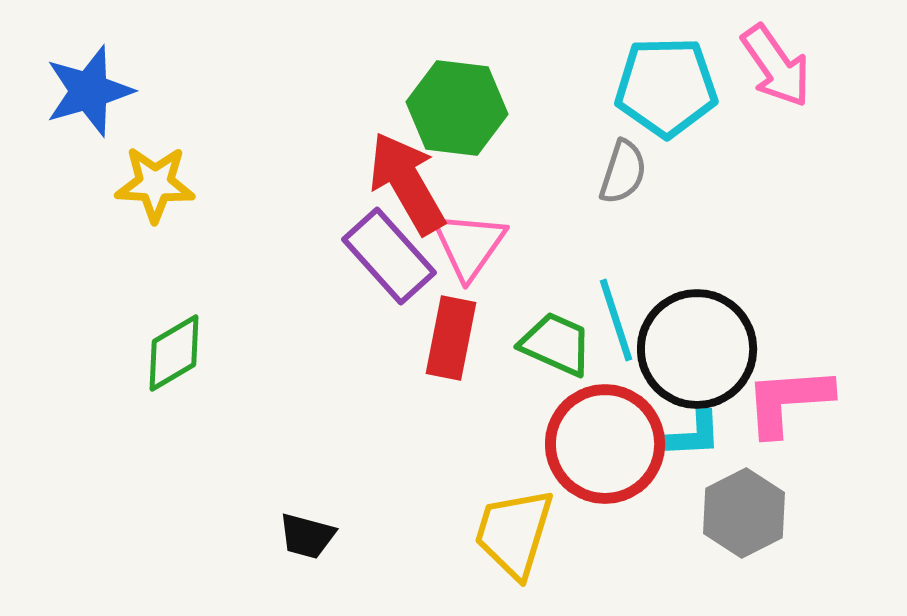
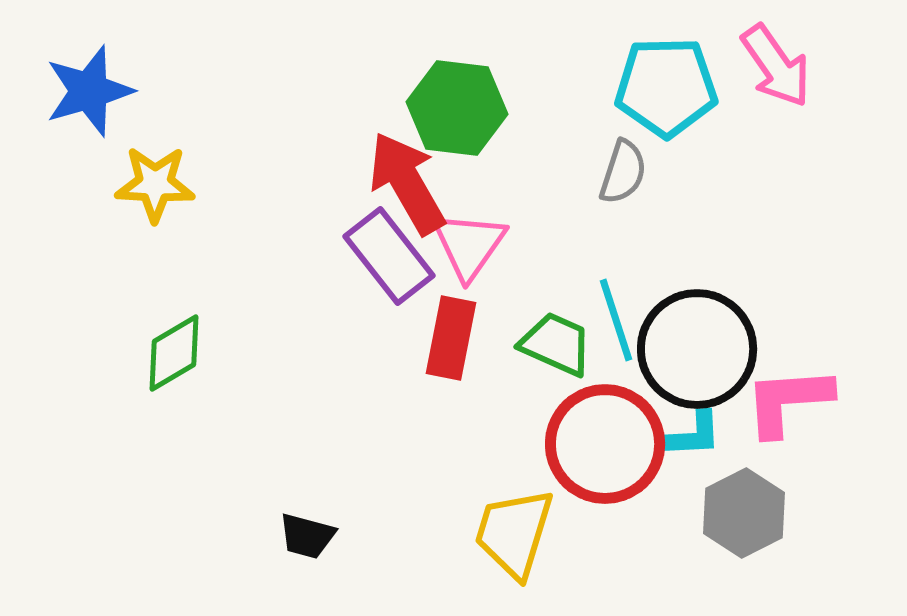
purple rectangle: rotated 4 degrees clockwise
